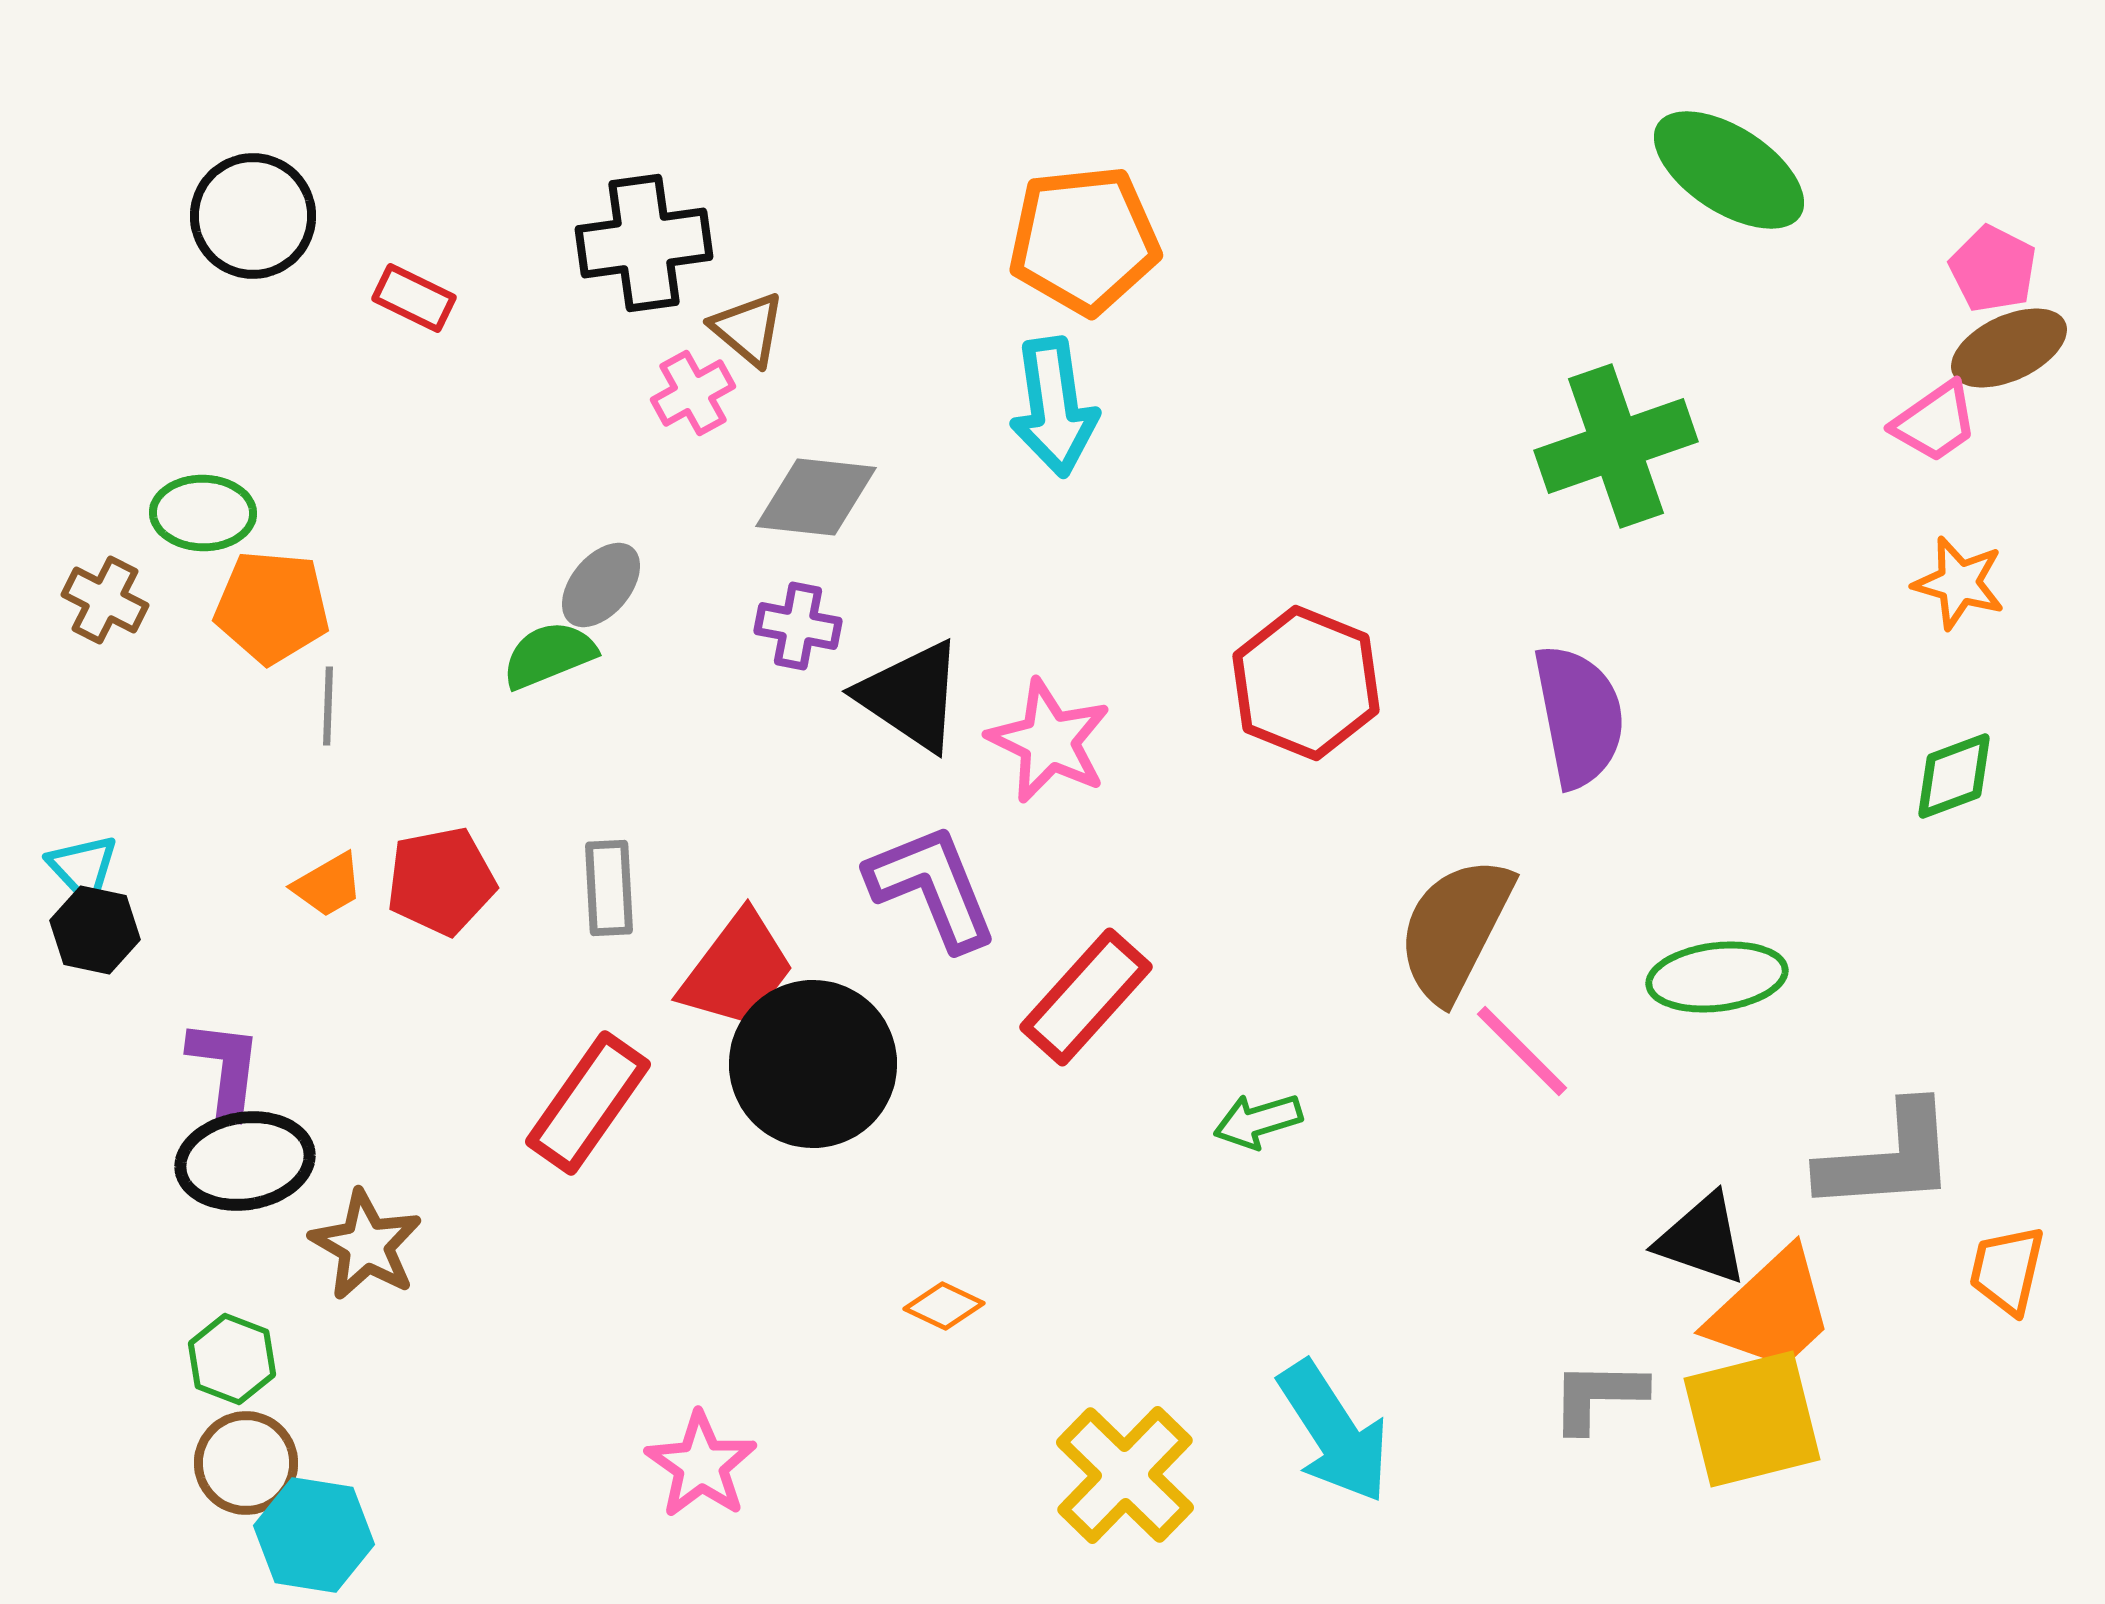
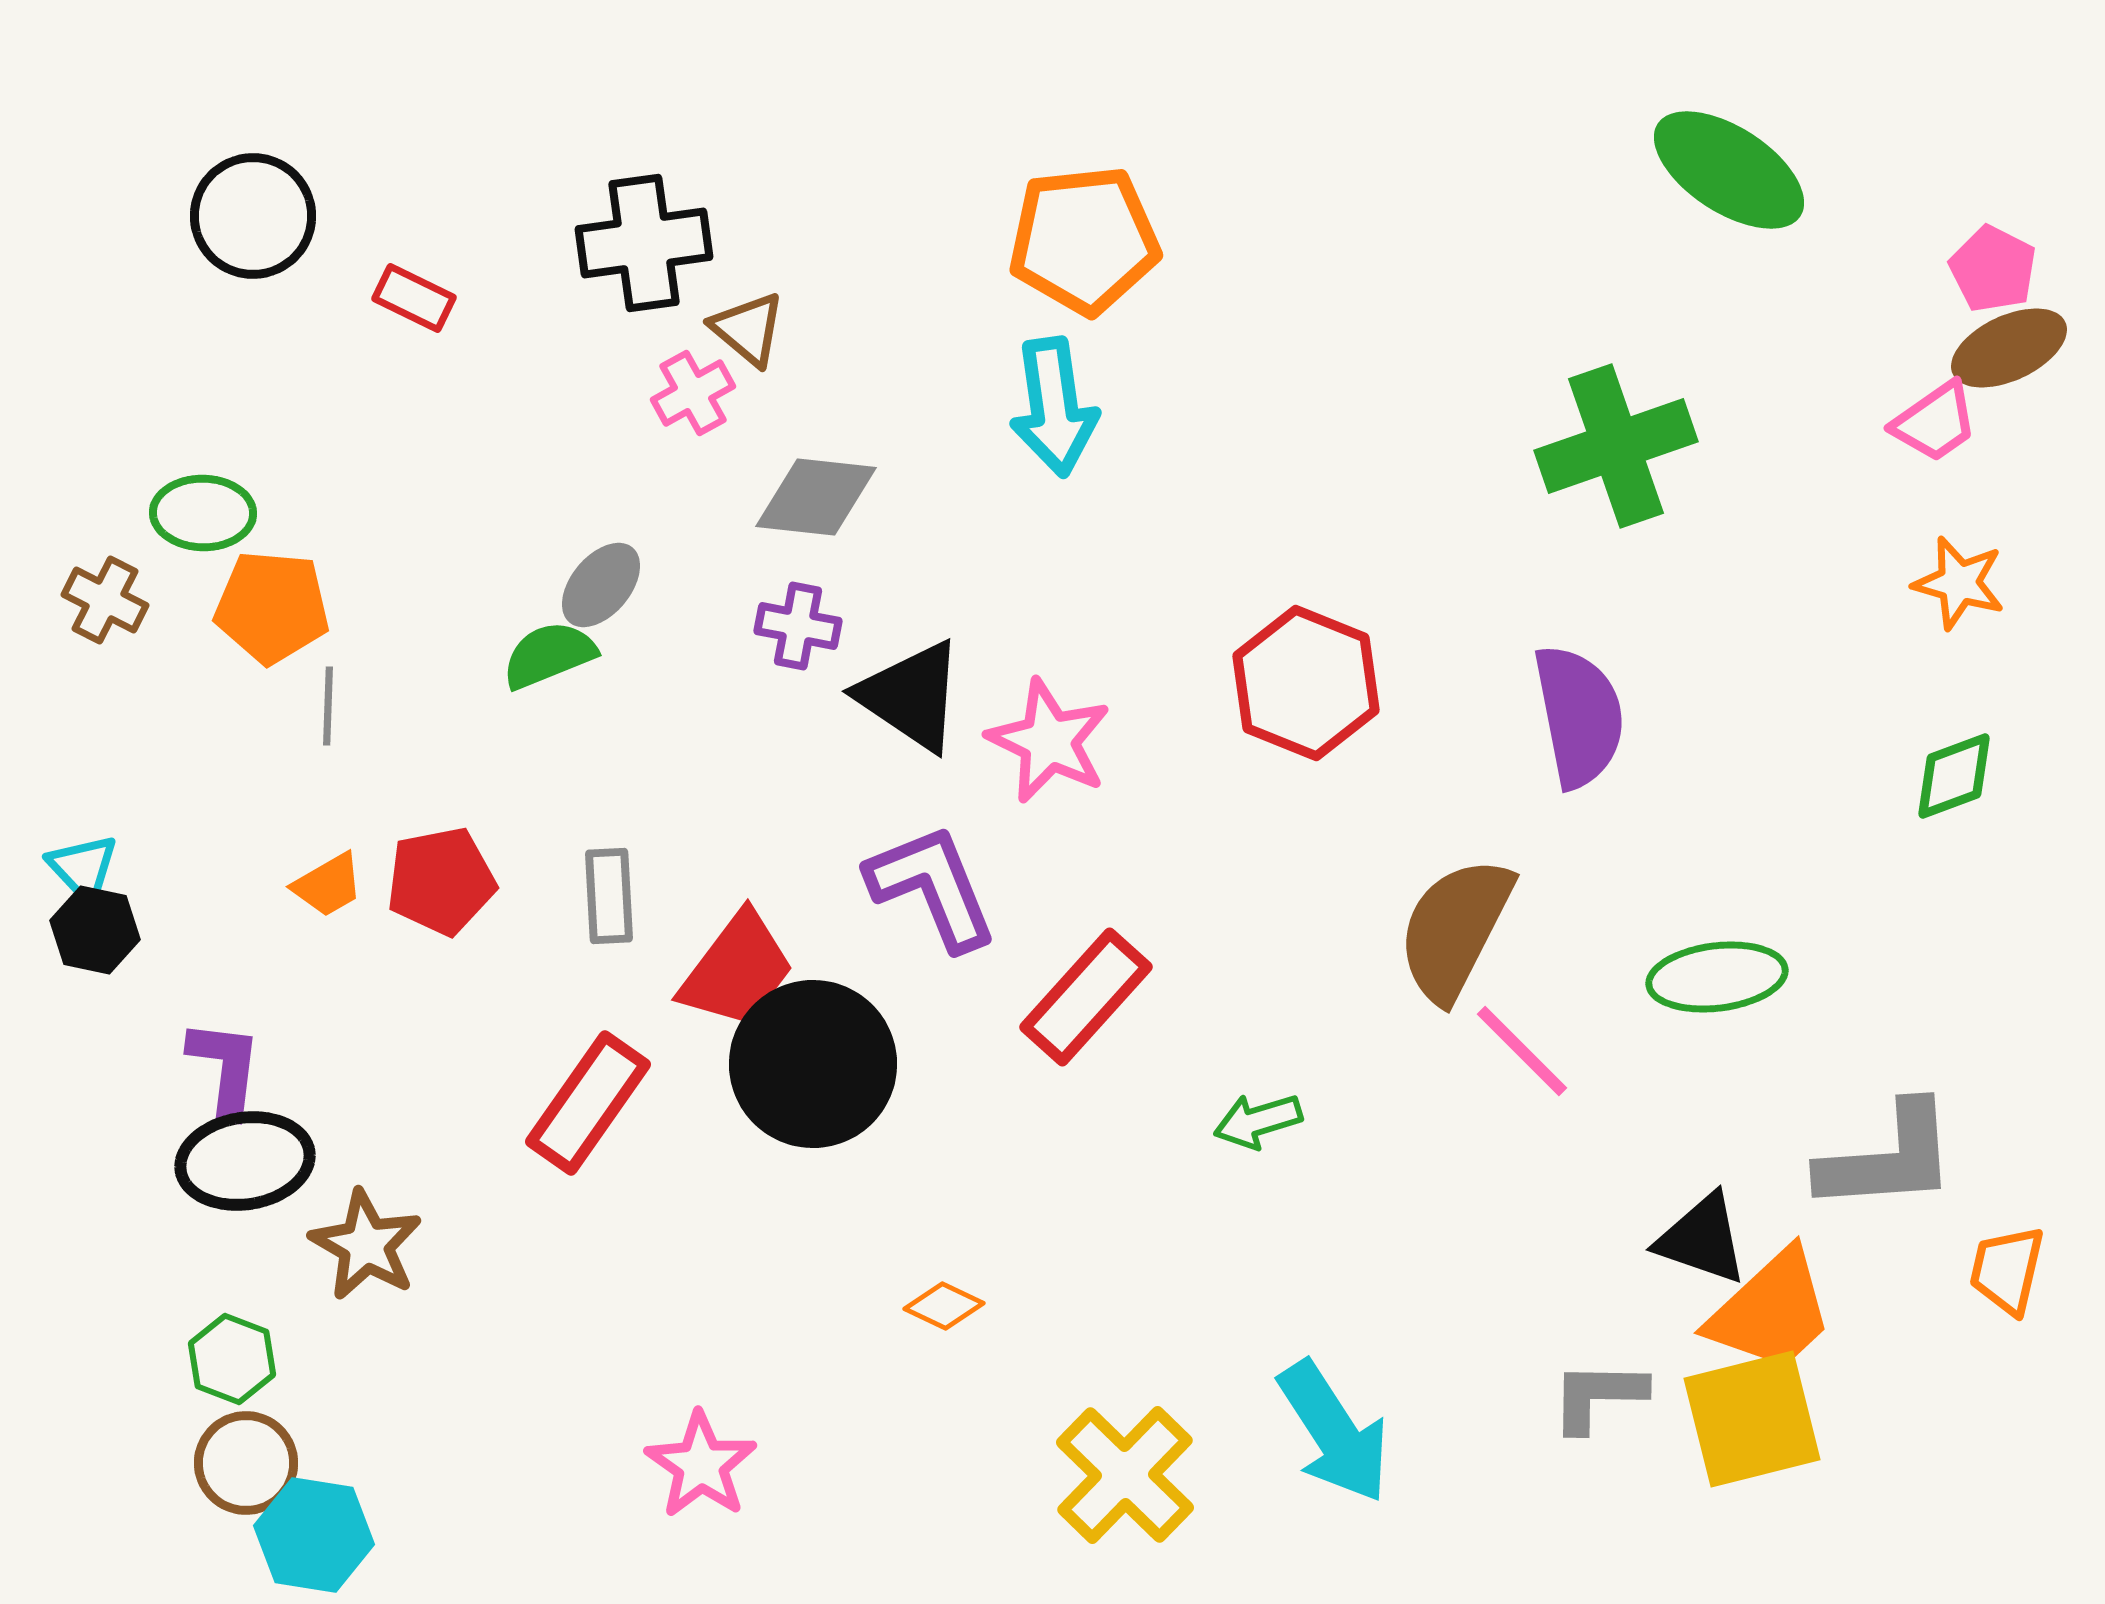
gray rectangle at (609, 888): moved 8 px down
